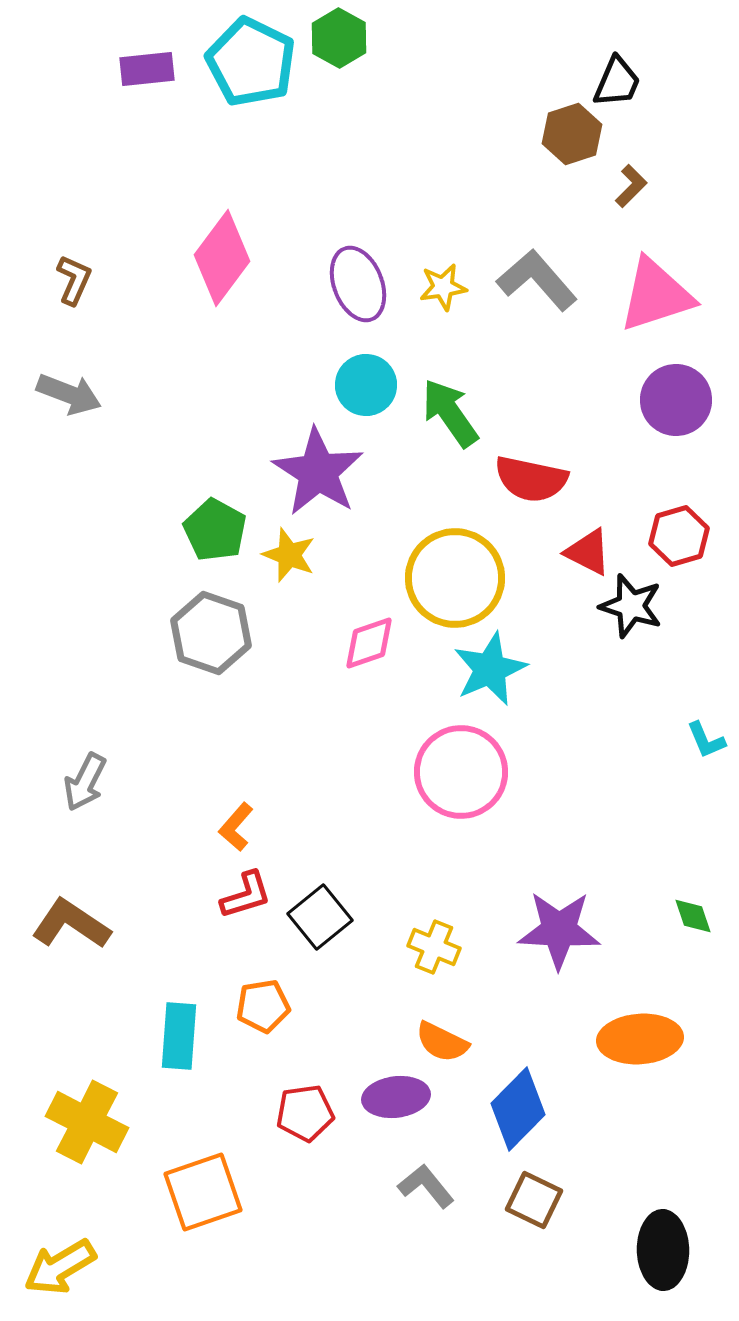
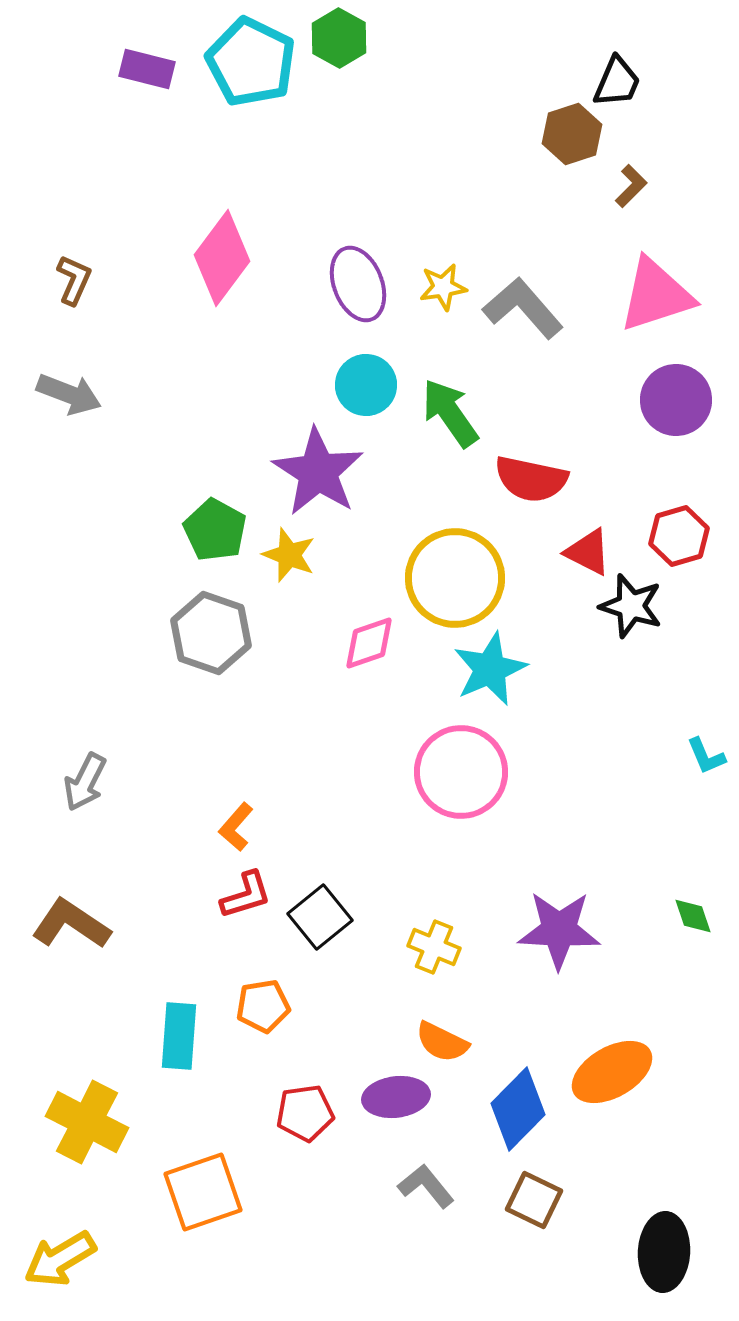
purple rectangle at (147, 69): rotated 20 degrees clockwise
gray L-shape at (537, 280): moved 14 px left, 28 px down
cyan L-shape at (706, 740): moved 16 px down
orange ellipse at (640, 1039): moved 28 px left, 33 px down; rotated 26 degrees counterclockwise
black ellipse at (663, 1250): moved 1 px right, 2 px down; rotated 4 degrees clockwise
yellow arrow at (60, 1267): moved 8 px up
